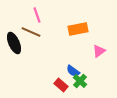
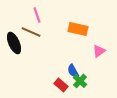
orange rectangle: rotated 24 degrees clockwise
blue semicircle: rotated 24 degrees clockwise
